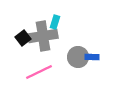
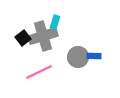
gray cross: rotated 8 degrees counterclockwise
blue rectangle: moved 2 px right, 1 px up
